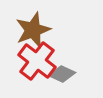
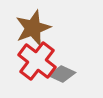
brown star: moved 2 px up
